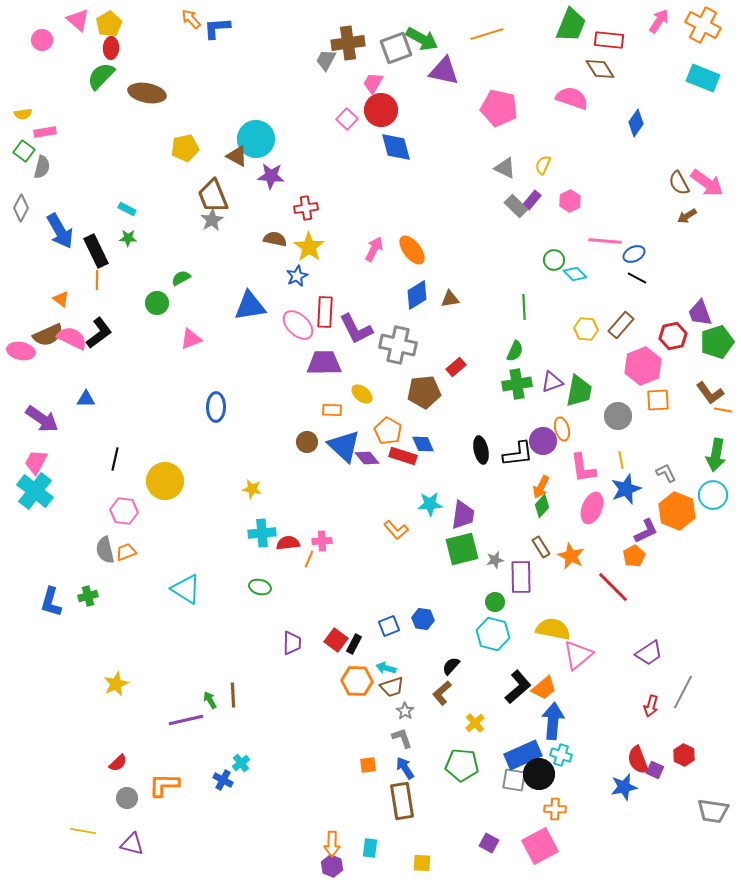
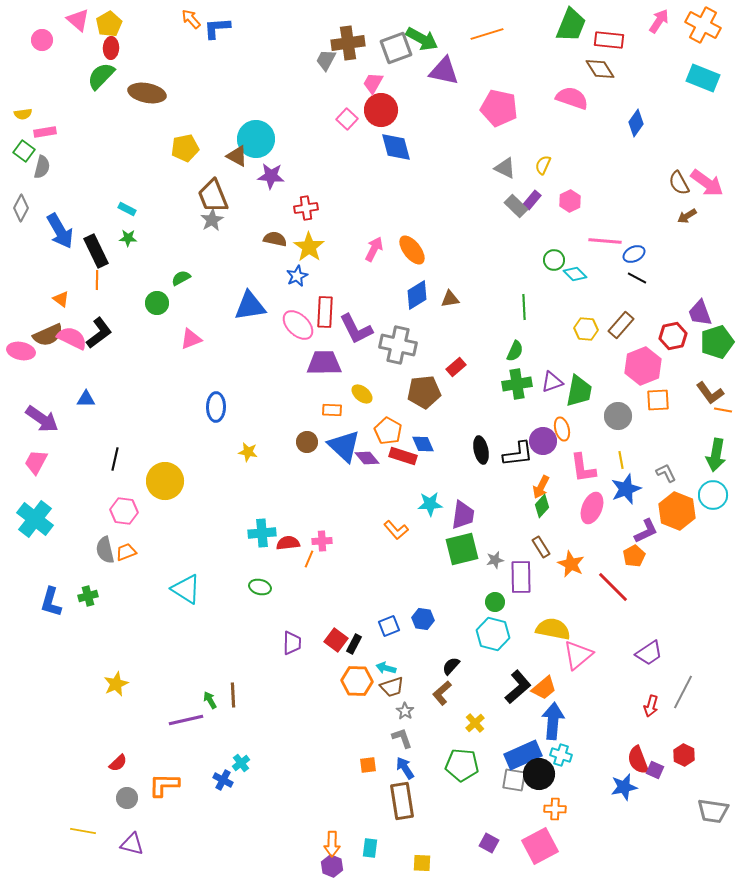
yellow star at (252, 489): moved 4 px left, 37 px up
cyan cross at (35, 491): moved 28 px down
orange star at (571, 556): moved 8 px down
